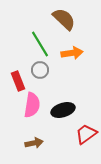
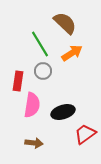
brown semicircle: moved 1 px right, 4 px down
orange arrow: rotated 25 degrees counterclockwise
gray circle: moved 3 px right, 1 px down
red rectangle: rotated 30 degrees clockwise
black ellipse: moved 2 px down
red trapezoid: moved 1 px left
brown arrow: rotated 18 degrees clockwise
